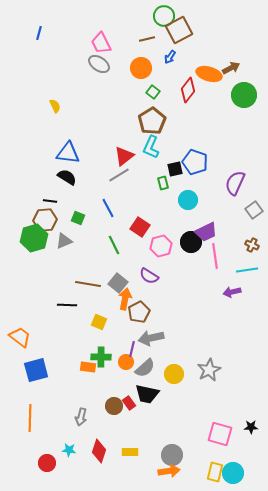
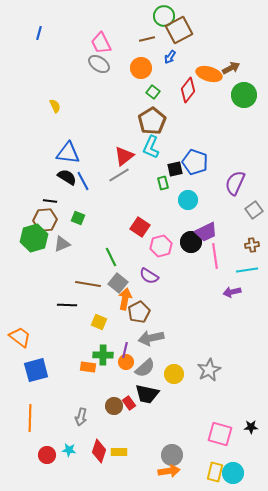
blue line at (108, 208): moved 25 px left, 27 px up
gray triangle at (64, 241): moved 2 px left, 3 px down
green line at (114, 245): moved 3 px left, 12 px down
brown cross at (252, 245): rotated 32 degrees counterclockwise
purple line at (132, 349): moved 7 px left, 1 px down
green cross at (101, 357): moved 2 px right, 2 px up
yellow rectangle at (130, 452): moved 11 px left
red circle at (47, 463): moved 8 px up
